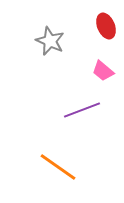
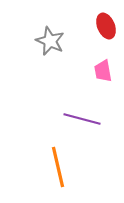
pink trapezoid: rotated 40 degrees clockwise
purple line: moved 9 px down; rotated 36 degrees clockwise
orange line: rotated 42 degrees clockwise
